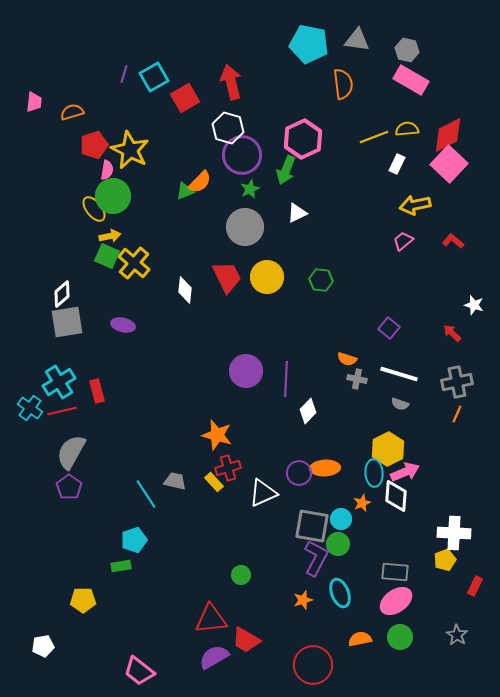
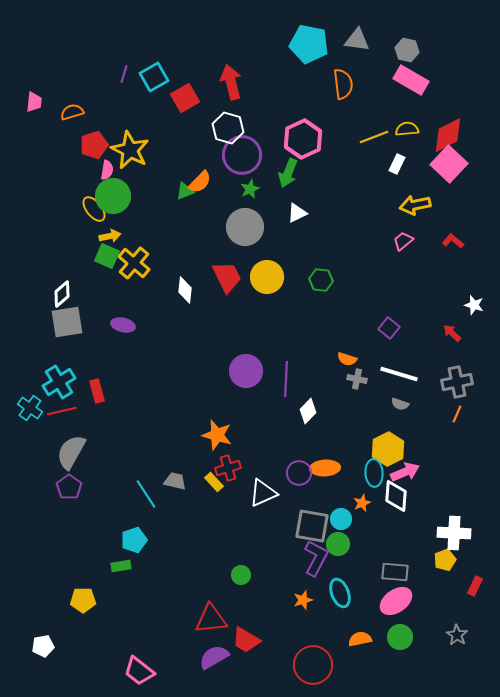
green arrow at (286, 170): moved 2 px right, 3 px down
